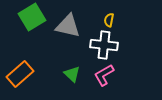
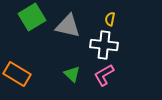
yellow semicircle: moved 1 px right, 1 px up
orange rectangle: moved 3 px left; rotated 72 degrees clockwise
